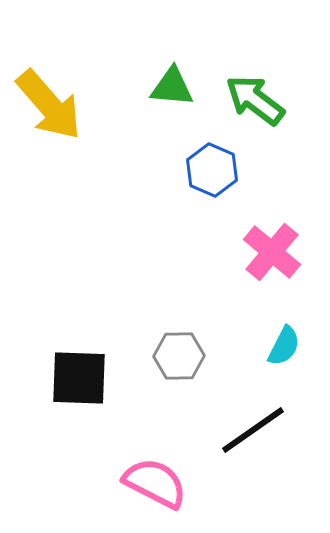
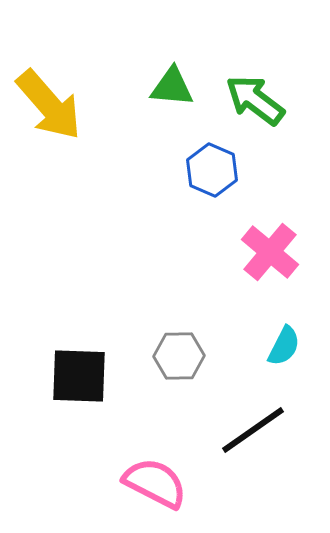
pink cross: moved 2 px left
black square: moved 2 px up
